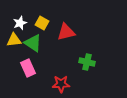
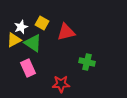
white star: moved 1 px right, 4 px down
yellow triangle: rotated 21 degrees counterclockwise
